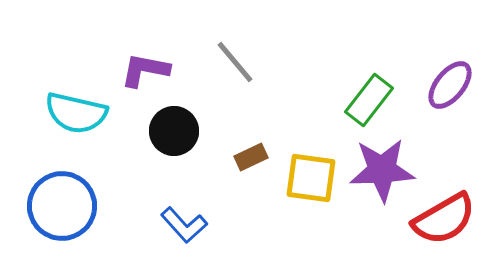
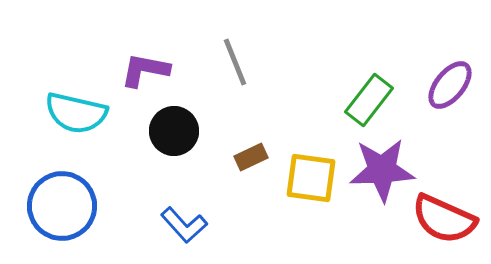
gray line: rotated 18 degrees clockwise
red semicircle: rotated 54 degrees clockwise
